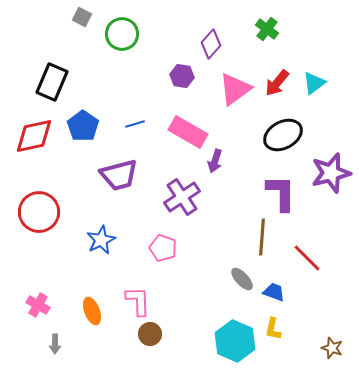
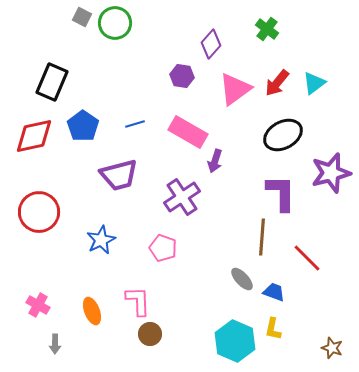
green circle: moved 7 px left, 11 px up
